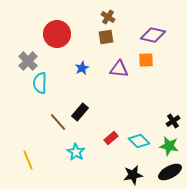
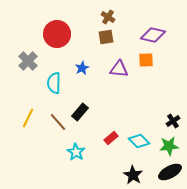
cyan semicircle: moved 14 px right
green star: rotated 18 degrees counterclockwise
yellow line: moved 42 px up; rotated 48 degrees clockwise
black star: rotated 30 degrees counterclockwise
